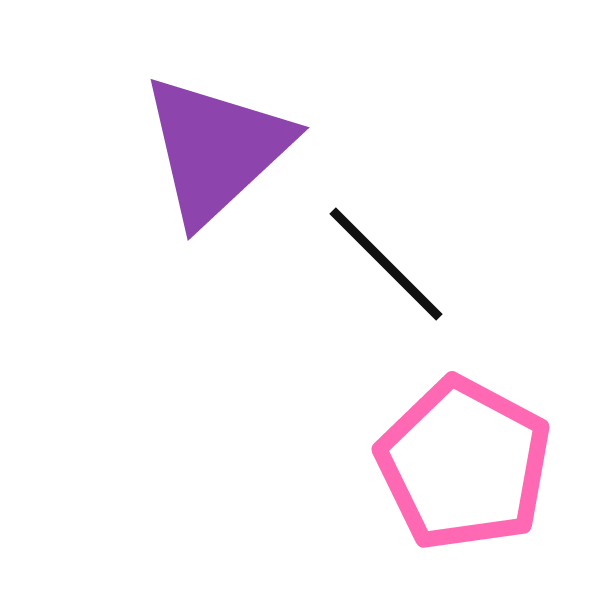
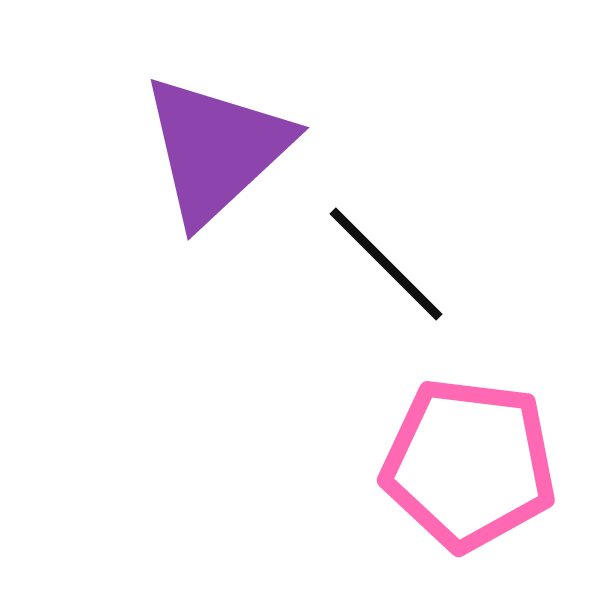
pink pentagon: moved 5 px right; rotated 21 degrees counterclockwise
